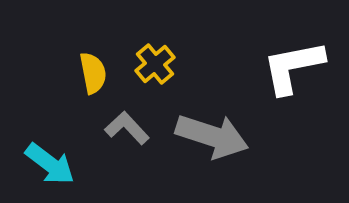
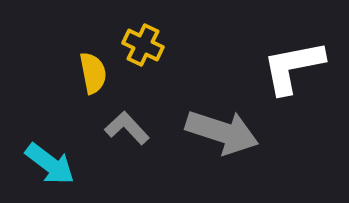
yellow cross: moved 12 px left, 19 px up; rotated 24 degrees counterclockwise
gray arrow: moved 10 px right, 4 px up
